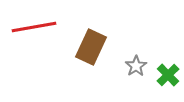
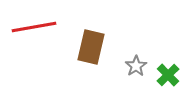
brown rectangle: rotated 12 degrees counterclockwise
